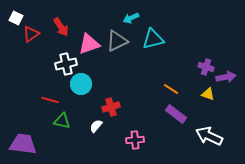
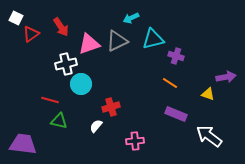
purple cross: moved 30 px left, 11 px up
orange line: moved 1 px left, 6 px up
purple rectangle: rotated 15 degrees counterclockwise
green triangle: moved 3 px left
white arrow: rotated 12 degrees clockwise
pink cross: moved 1 px down
